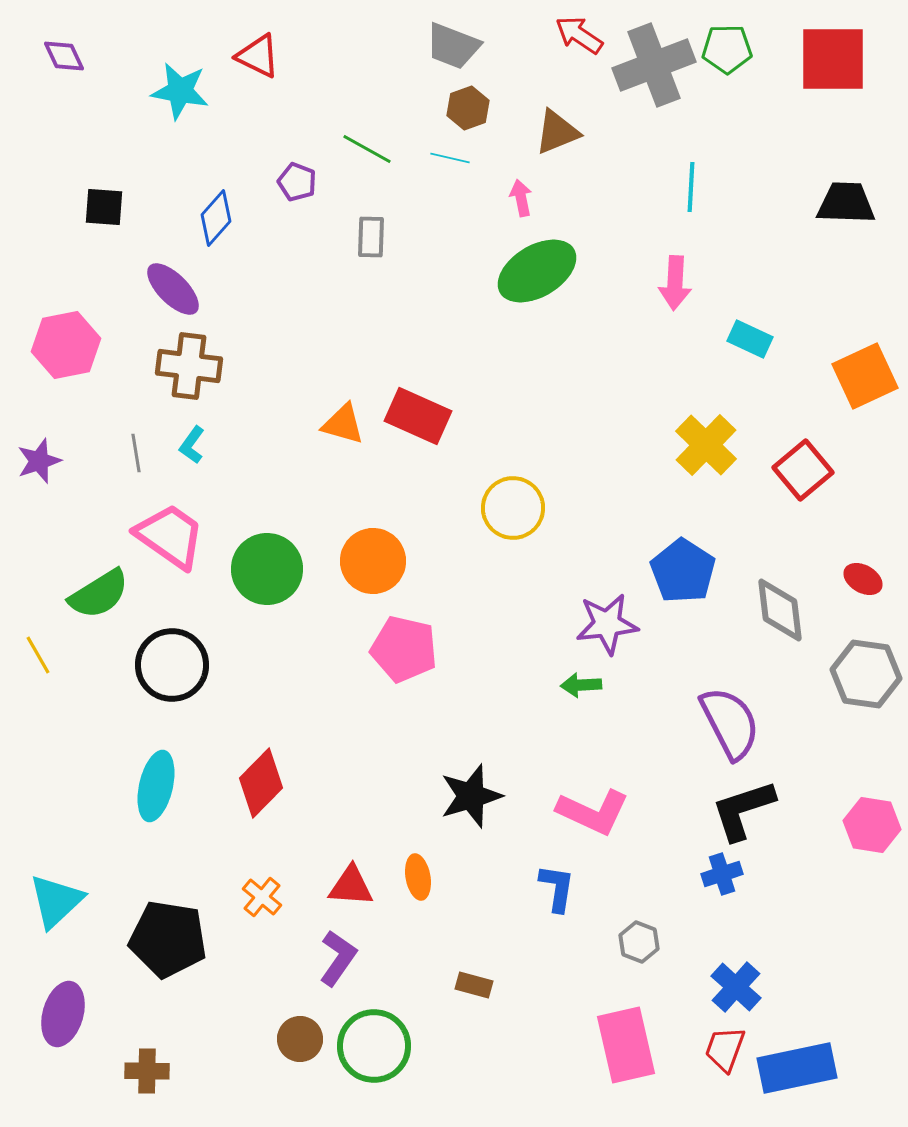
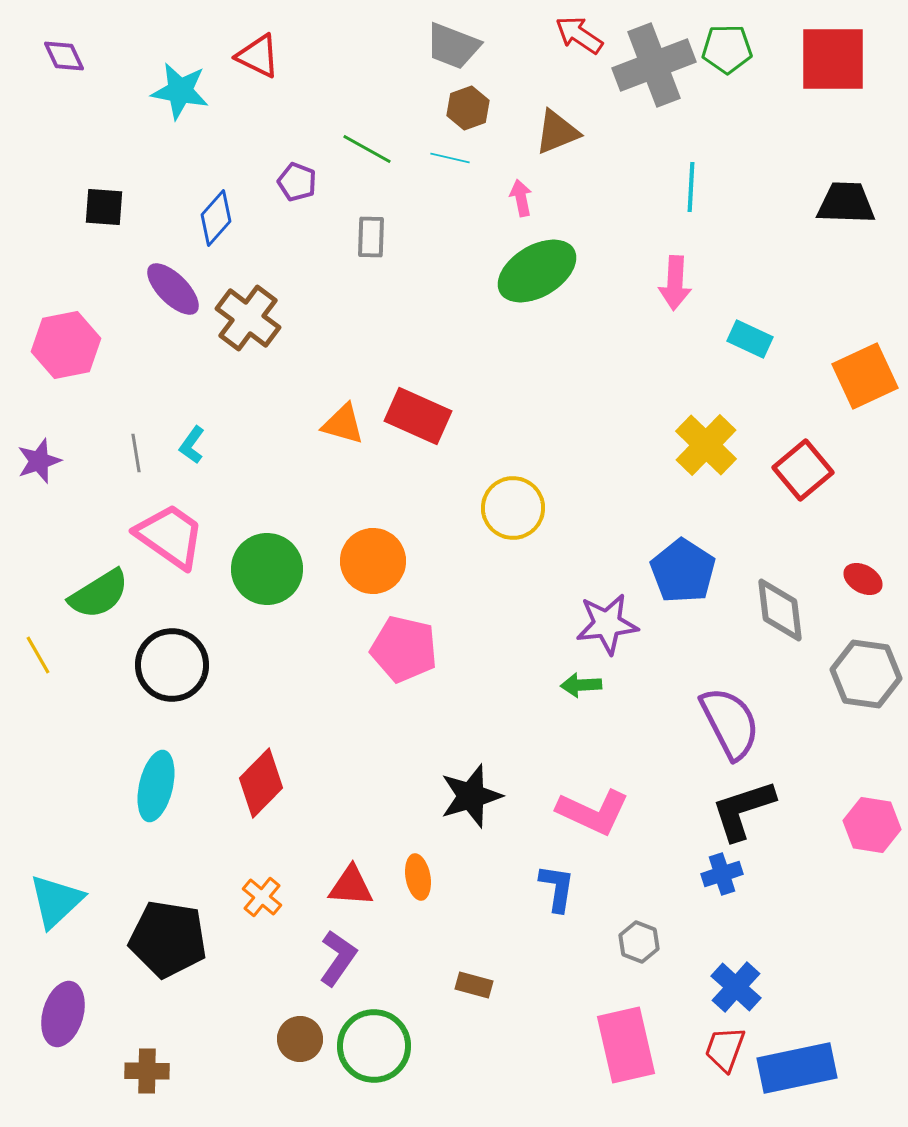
brown cross at (189, 366): moved 59 px right, 48 px up; rotated 30 degrees clockwise
